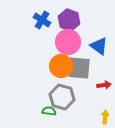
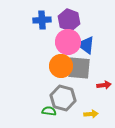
blue cross: rotated 36 degrees counterclockwise
blue triangle: moved 13 px left, 1 px up
gray hexagon: moved 1 px right, 1 px down
yellow arrow: moved 14 px left, 3 px up; rotated 80 degrees clockwise
